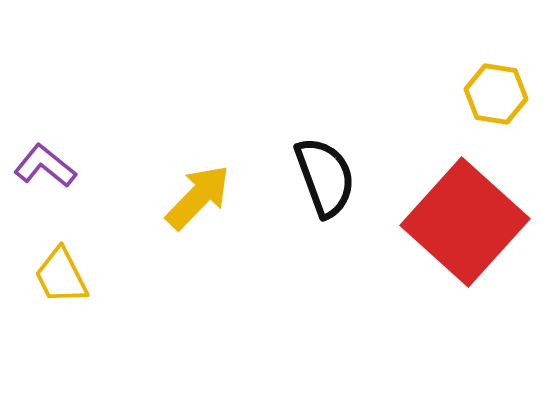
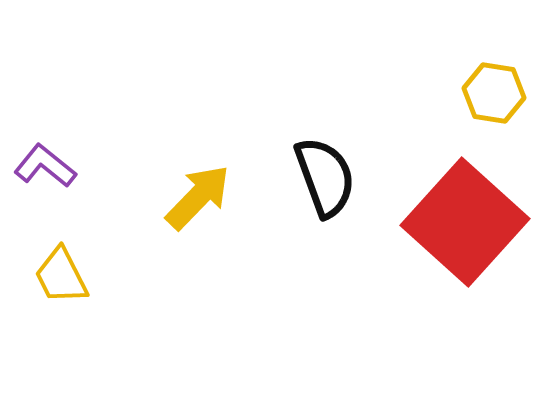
yellow hexagon: moved 2 px left, 1 px up
